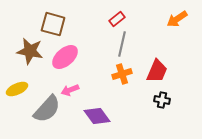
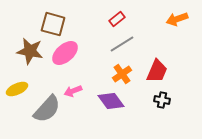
orange arrow: rotated 15 degrees clockwise
gray line: rotated 45 degrees clockwise
pink ellipse: moved 4 px up
orange cross: rotated 18 degrees counterclockwise
pink arrow: moved 3 px right, 1 px down
purple diamond: moved 14 px right, 15 px up
